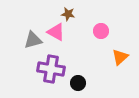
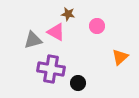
pink circle: moved 4 px left, 5 px up
